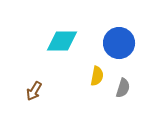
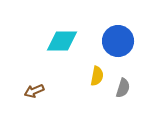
blue circle: moved 1 px left, 2 px up
brown arrow: rotated 36 degrees clockwise
